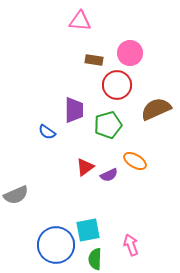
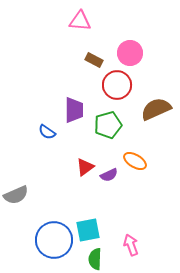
brown rectangle: rotated 18 degrees clockwise
blue circle: moved 2 px left, 5 px up
